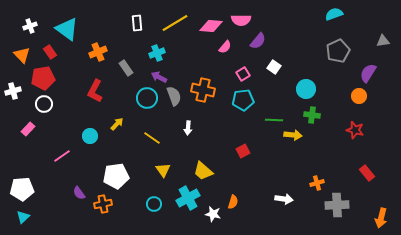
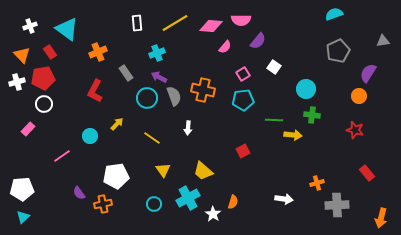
gray rectangle at (126, 68): moved 5 px down
white cross at (13, 91): moved 4 px right, 9 px up
white star at (213, 214): rotated 21 degrees clockwise
